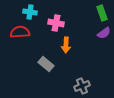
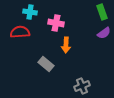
green rectangle: moved 1 px up
